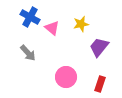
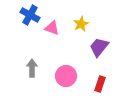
blue cross: moved 2 px up
yellow star: rotated 14 degrees counterclockwise
pink triangle: rotated 21 degrees counterclockwise
gray arrow: moved 4 px right, 15 px down; rotated 138 degrees counterclockwise
pink circle: moved 1 px up
